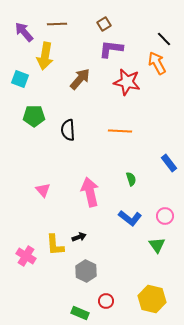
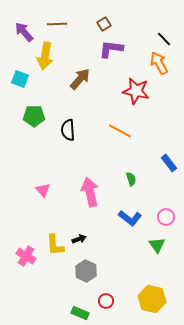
orange arrow: moved 2 px right
red star: moved 9 px right, 9 px down
orange line: rotated 25 degrees clockwise
pink circle: moved 1 px right, 1 px down
black arrow: moved 2 px down
